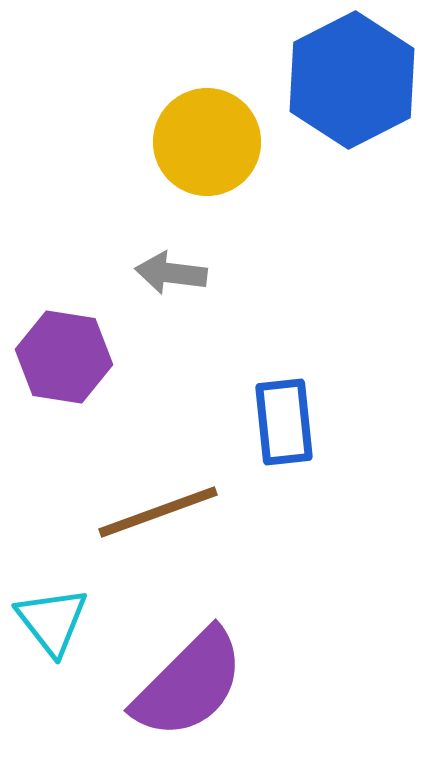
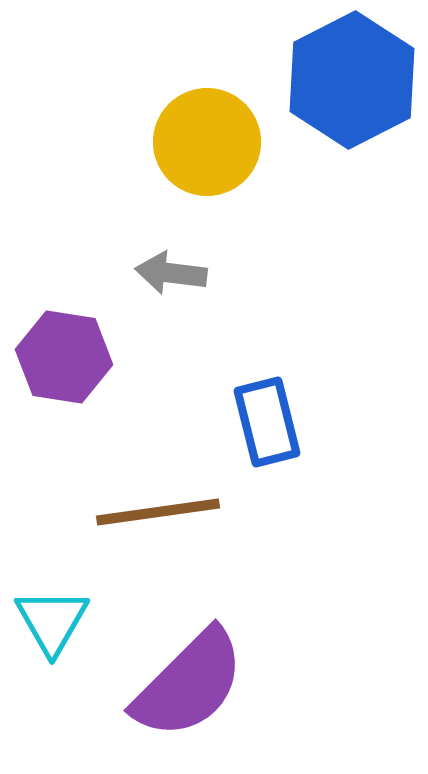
blue rectangle: moved 17 px left; rotated 8 degrees counterclockwise
brown line: rotated 12 degrees clockwise
cyan triangle: rotated 8 degrees clockwise
